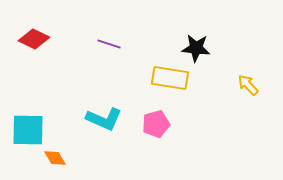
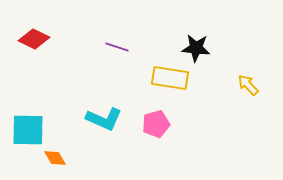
purple line: moved 8 px right, 3 px down
